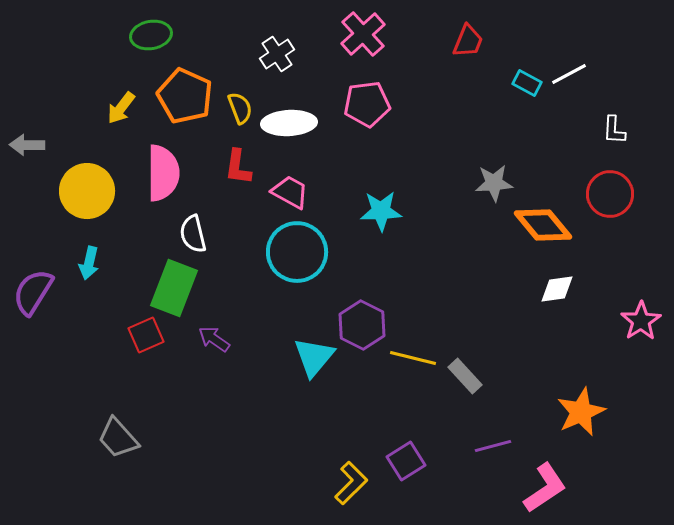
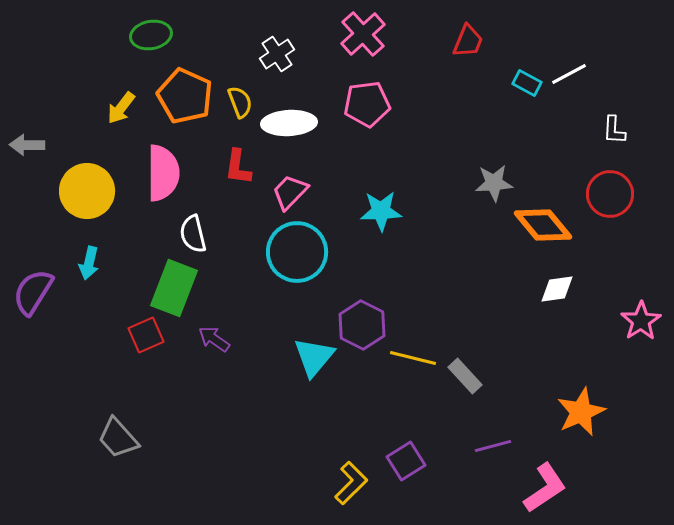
yellow semicircle: moved 6 px up
pink trapezoid: rotated 75 degrees counterclockwise
